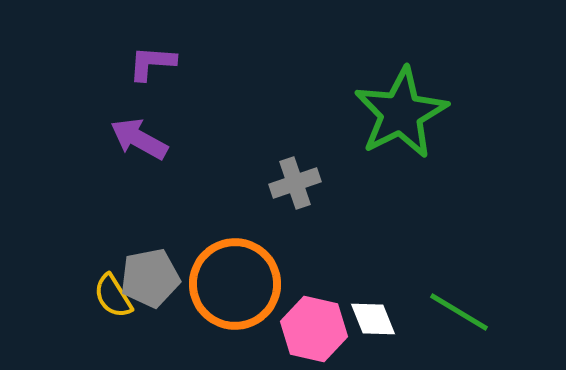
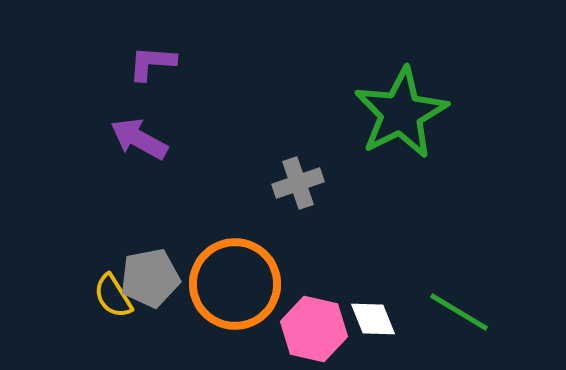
gray cross: moved 3 px right
